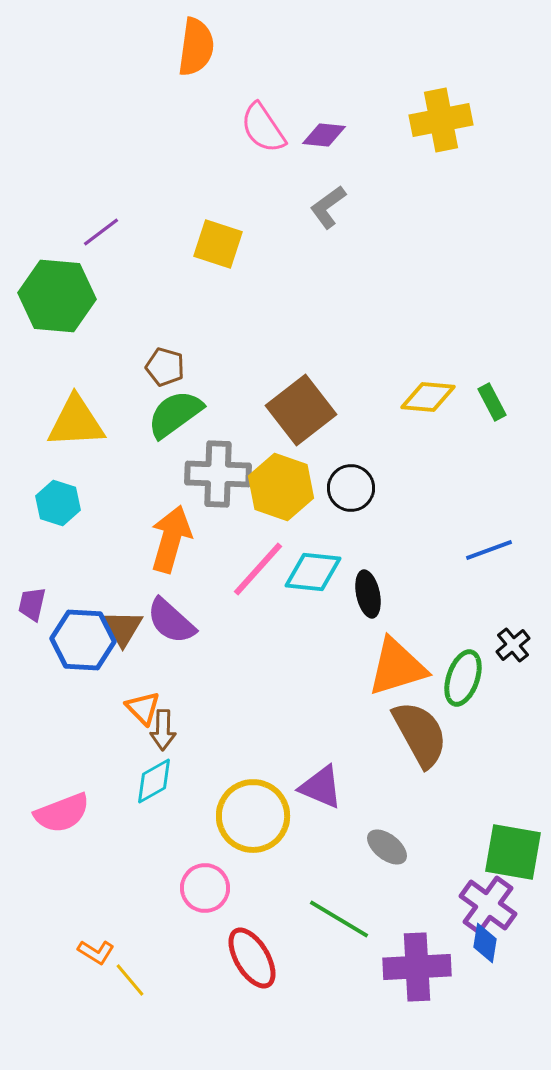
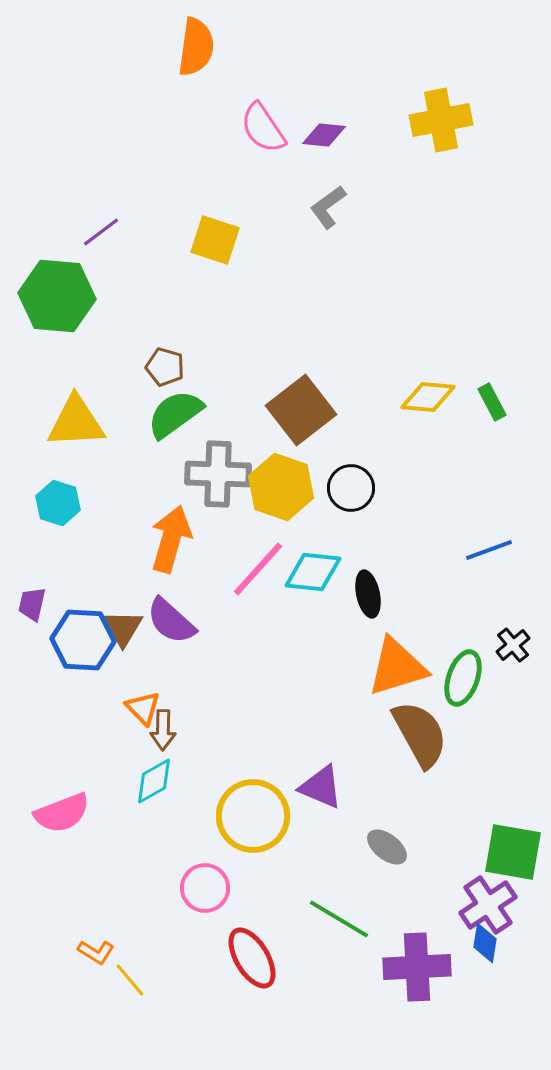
yellow square at (218, 244): moved 3 px left, 4 px up
purple cross at (488, 905): rotated 20 degrees clockwise
